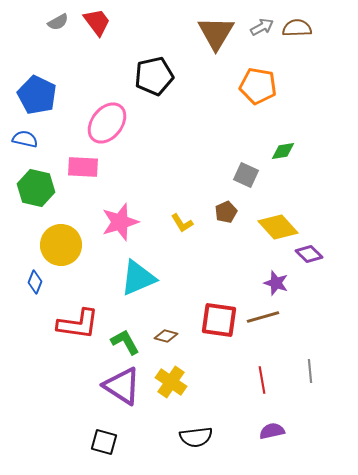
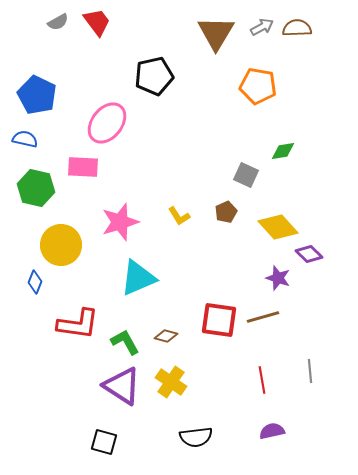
yellow L-shape: moved 3 px left, 7 px up
purple star: moved 2 px right, 5 px up
